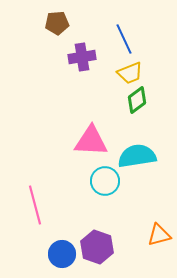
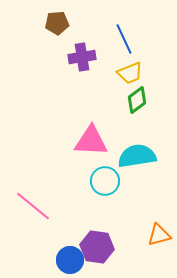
pink line: moved 2 px left, 1 px down; rotated 36 degrees counterclockwise
purple hexagon: rotated 12 degrees counterclockwise
blue circle: moved 8 px right, 6 px down
